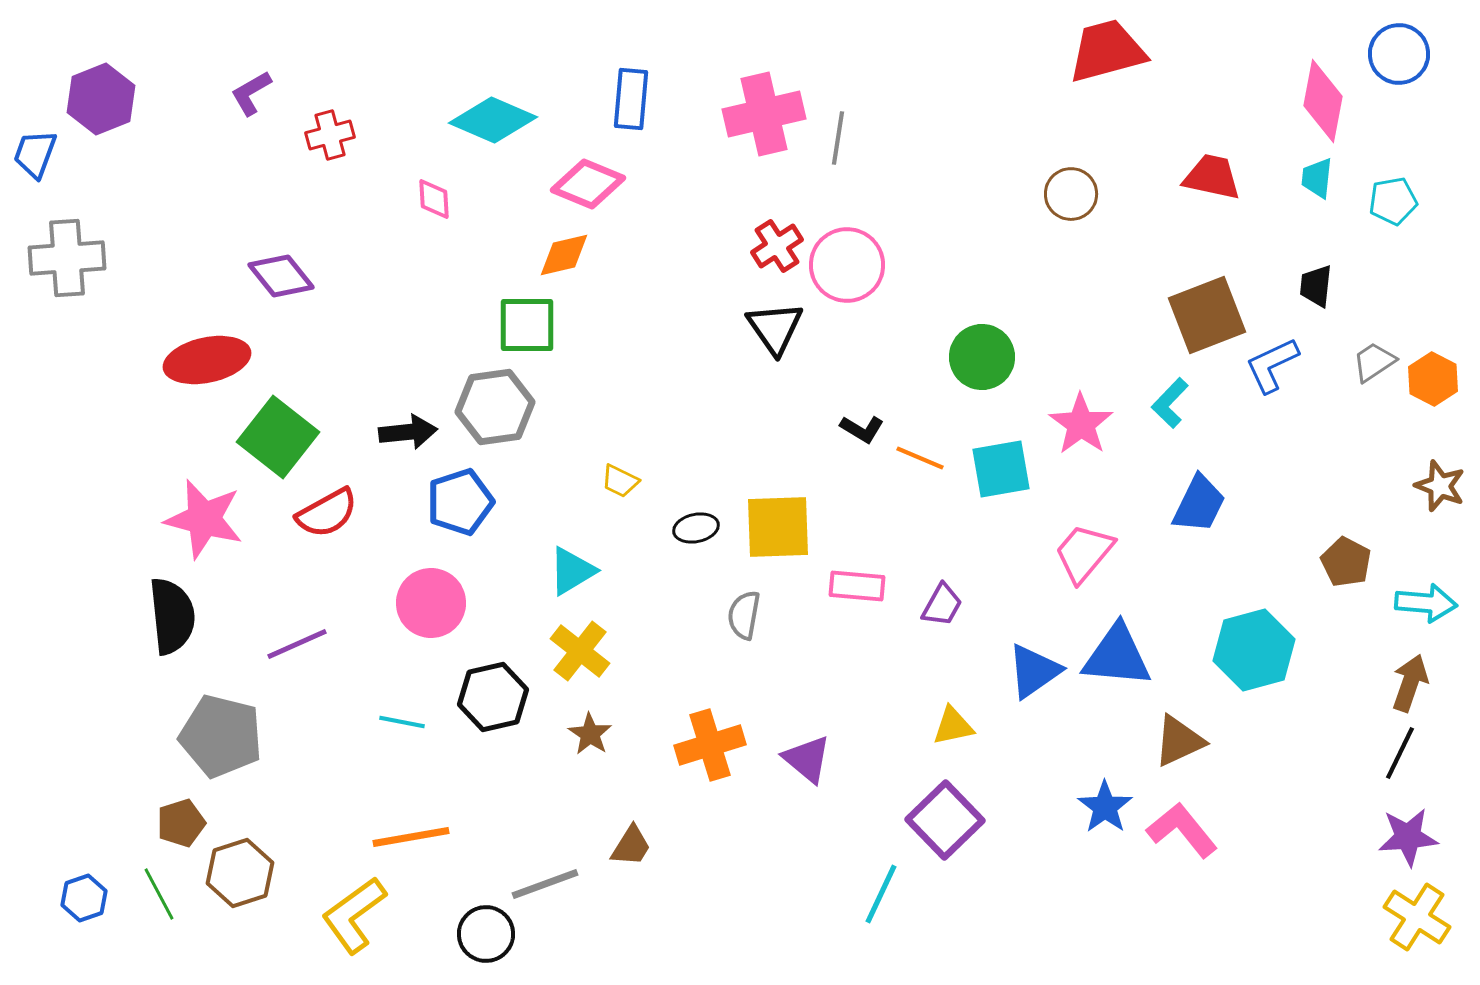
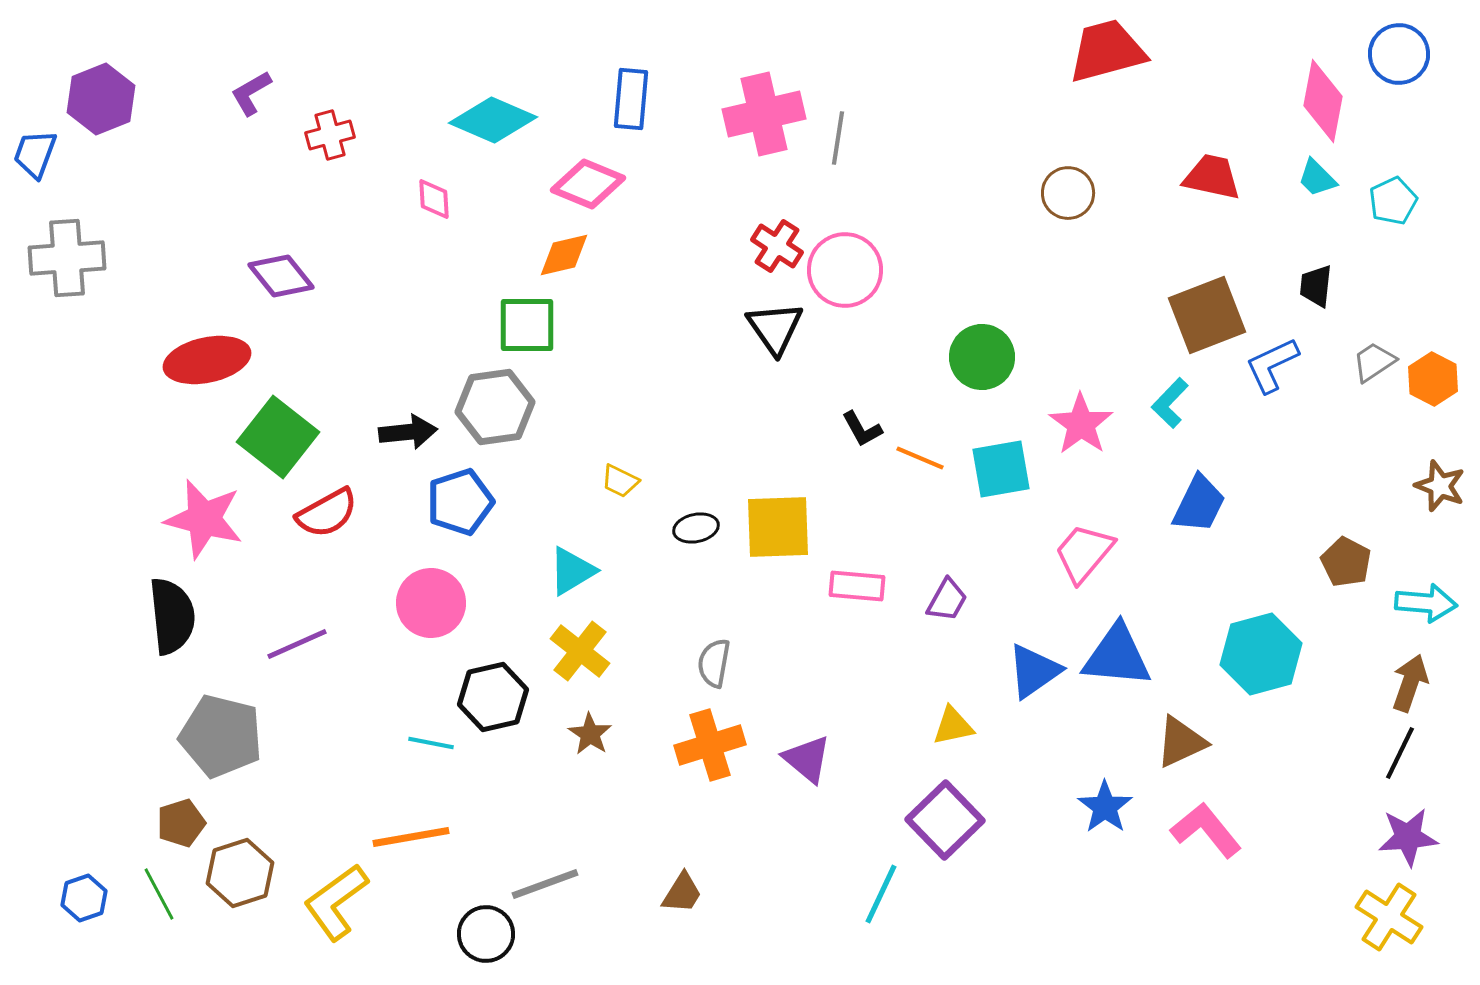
cyan trapezoid at (1317, 178): rotated 51 degrees counterclockwise
brown circle at (1071, 194): moved 3 px left, 1 px up
cyan pentagon at (1393, 201): rotated 15 degrees counterclockwise
red cross at (777, 246): rotated 24 degrees counterclockwise
pink circle at (847, 265): moved 2 px left, 5 px down
black L-shape at (862, 429): rotated 30 degrees clockwise
purple trapezoid at (942, 605): moved 5 px right, 5 px up
gray semicircle at (744, 615): moved 30 px left, 48 px down
cyan hexagon at (1254, 650): moved 7 px right, 4 px down
cyan line at (402, 722): moved 29 px right, 21 px down
brown triangle at (1179, 741): moved 2 px right, 1 px down
pink L-shape at (1182, 830): moved 24 px right
brown trapezoid at (631, 846): moved 51 px right, 47 px down
yellow L-shape at (354, 915): moved 18 px left, 13 px up
yellow cross at (1417, 917): moved 28 px left
